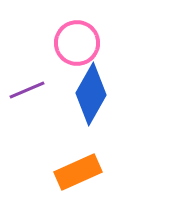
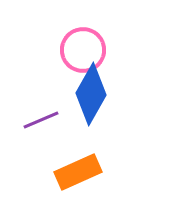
pink circle: moved 6 px right, 7 px down
purple line: moved 14 px right, 30 px down
